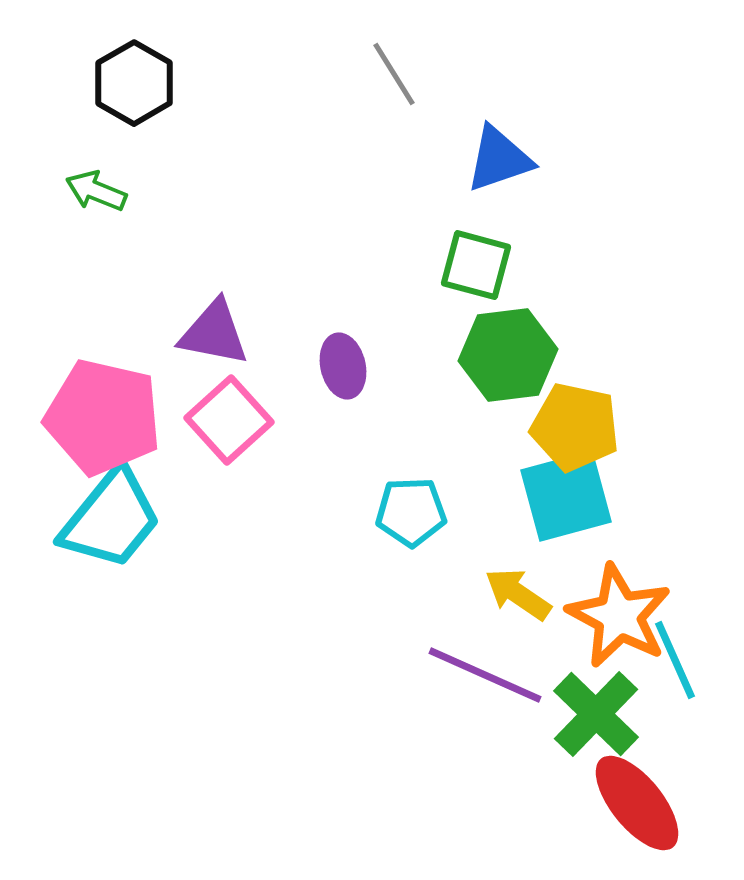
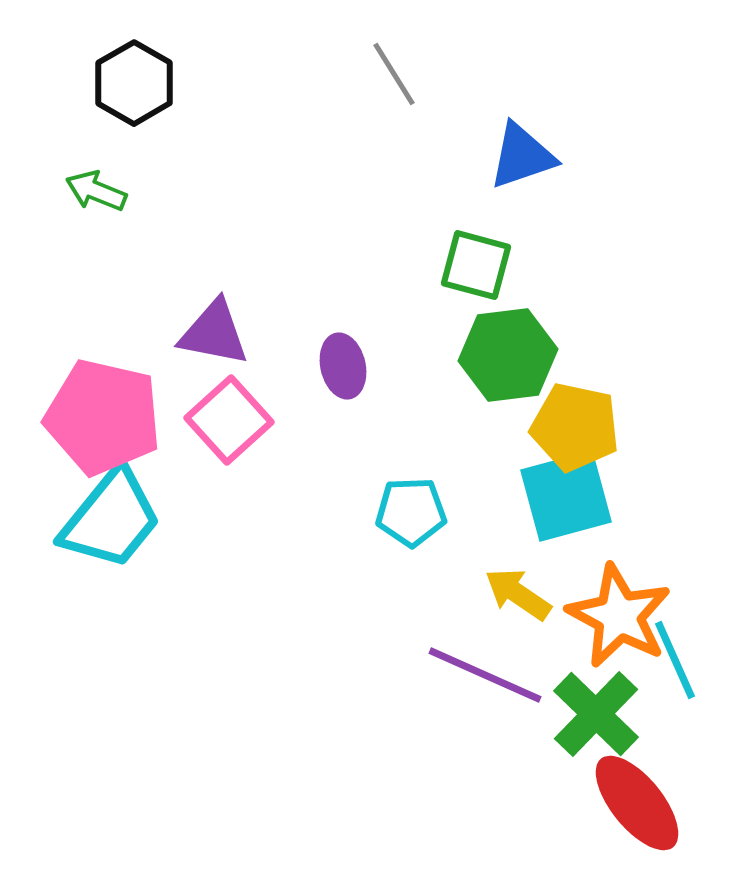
blue triangle: moved 23 px right, 3 px up
